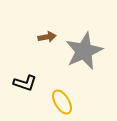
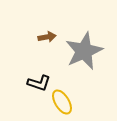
black L-shape: moved 14 px right
